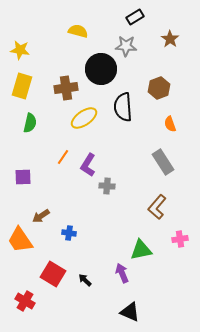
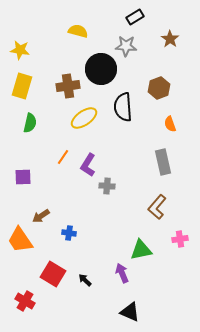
brown cross: moved 2 px right, 2 px up
gray rectangle: rotated 20 degrees clockwise
